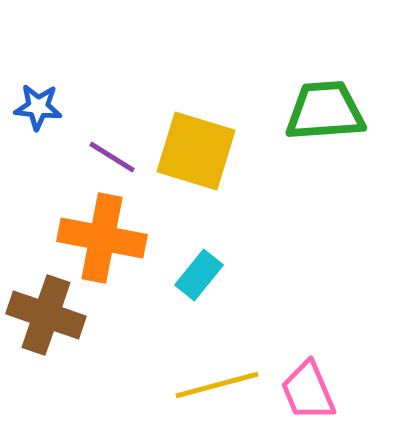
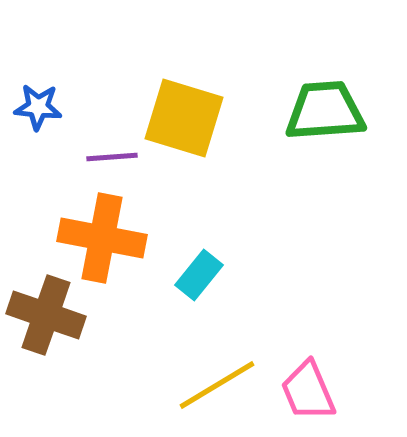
yellow square: moved 12 px left, 33 px up
purple line: rotated 36 degrees counterclockwise
yellow line: rotated 16 degrees counterclockwise
